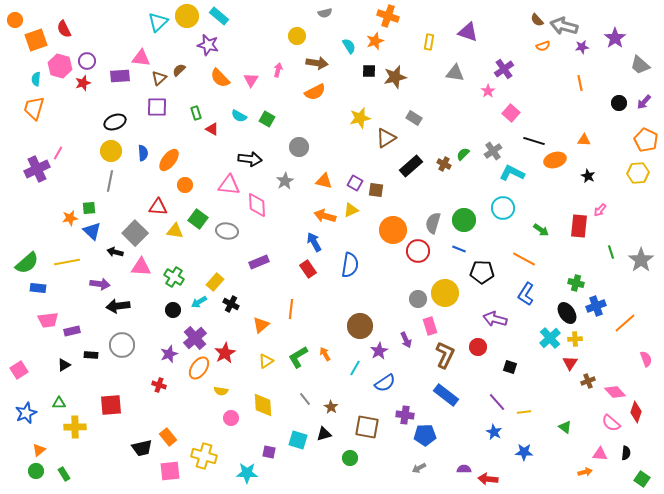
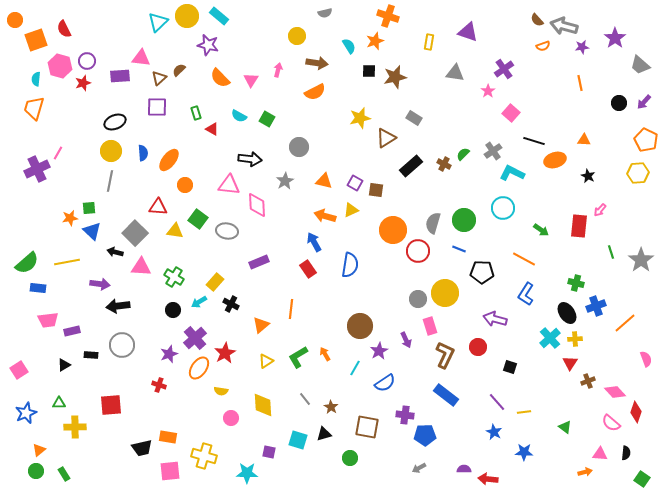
orange rectangle at (168, 437): rotated 42 degrees counterclockwise
